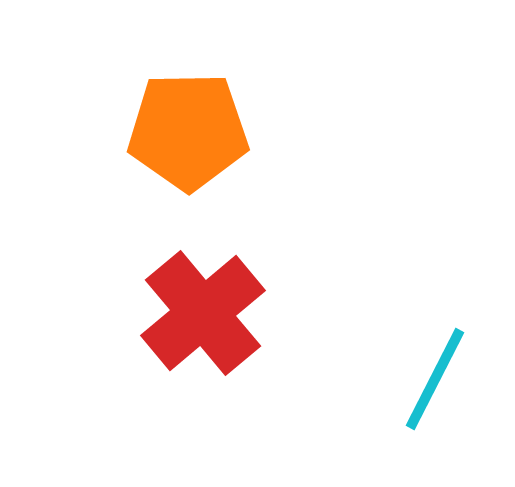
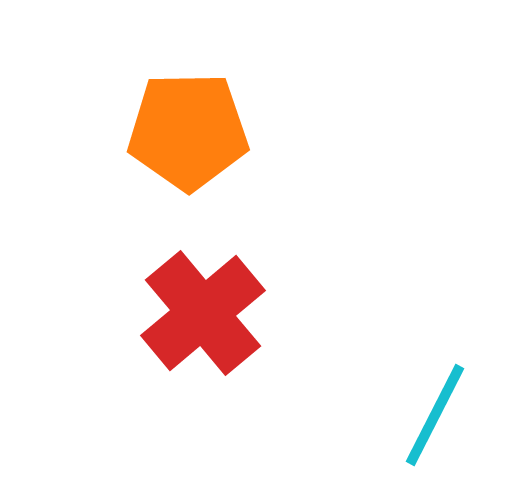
cyan line: moved 36 px down
